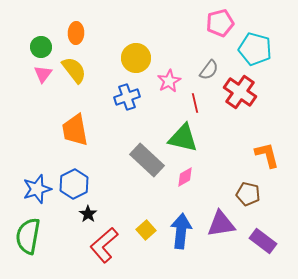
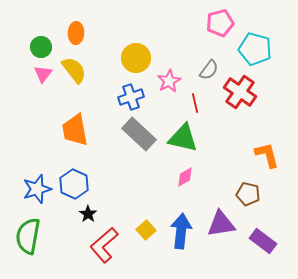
blue cross: moved 4 px right
gray rectangle: moved 8 px left, 26 px up
blue hexagon: rotated 8 degrees counterclockwise
